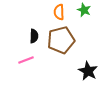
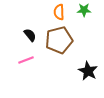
green star: rotated 24 degrees counterclockwise
black semicircle: moved 4 px left, 1 px up; rotated 40 degrees counterclockwise
brown pentagon: moved 2 px left
